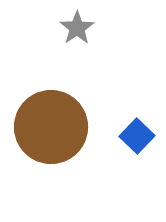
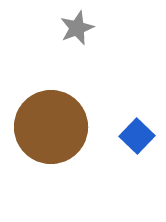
gray star: rotated 12 degrees clockwise
